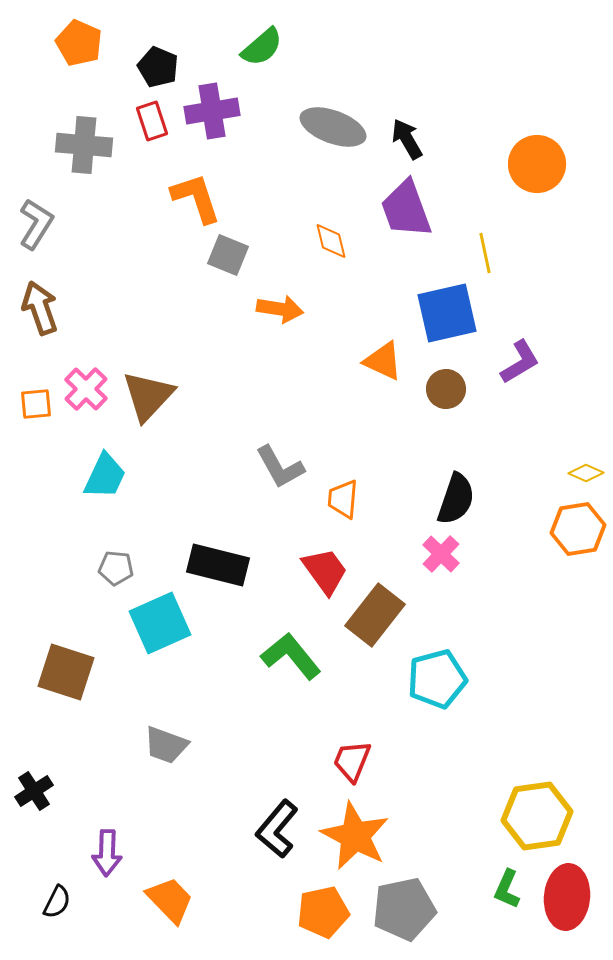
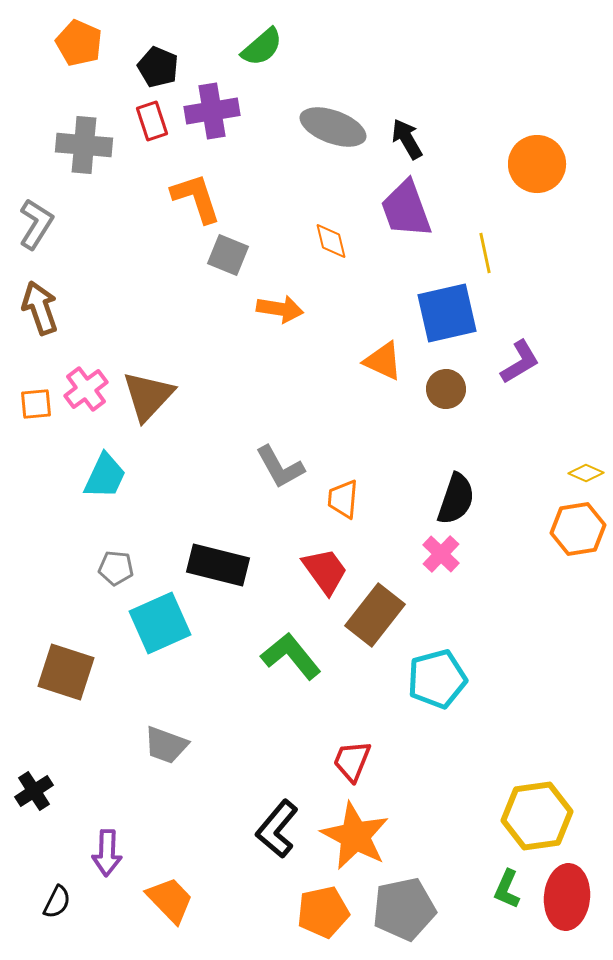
pink cross at (86, 389): rotated 9 degrees clockwise
